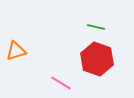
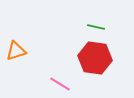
red hexagon: moved 2 px left, 1 px up; rotated 12 degrees counterclockwise
pink line: moved 1 px left, 1 px down
